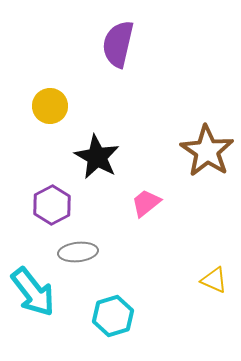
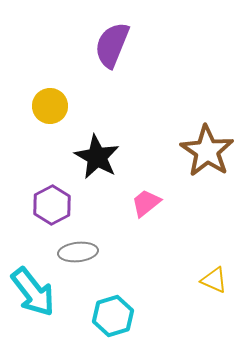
purple semicircle: moved 6 px left, 1 px down; rotated 9 degrees clockwise
